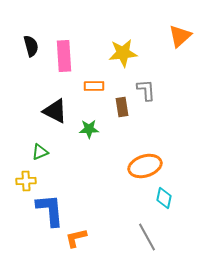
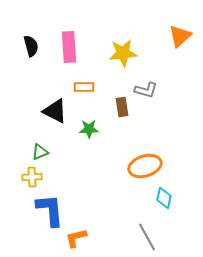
pink rectangle: moved 5 px right, 9 px up
orange rectangle: moved 10 px left, 1 px down
gray L-shape: rotated 110 degrees clockwise
yellow cross: moved 6 px right, 4 px up
